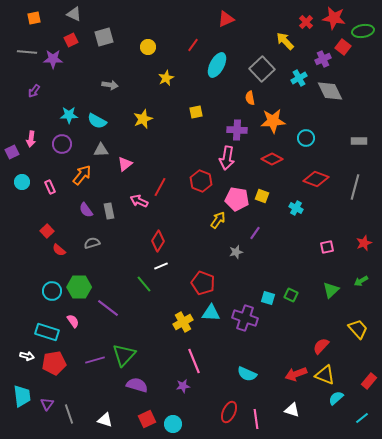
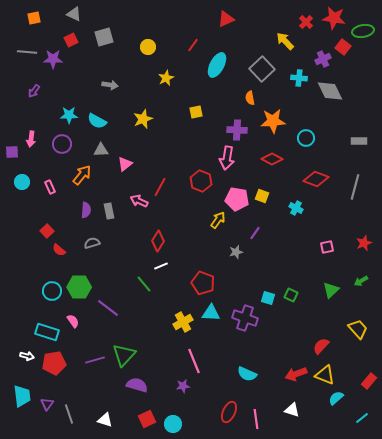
cyan cross at (299, 78): rotated 35 degrees clockwise
purple square at (12, 152): rotated 24 degrees clockwise
purple semicircle at (86, 210): rotated 140 degrees counterclockwise
